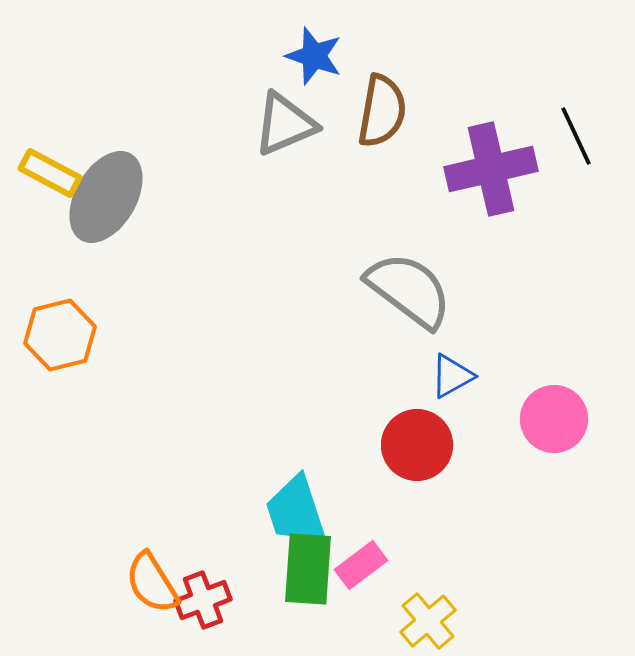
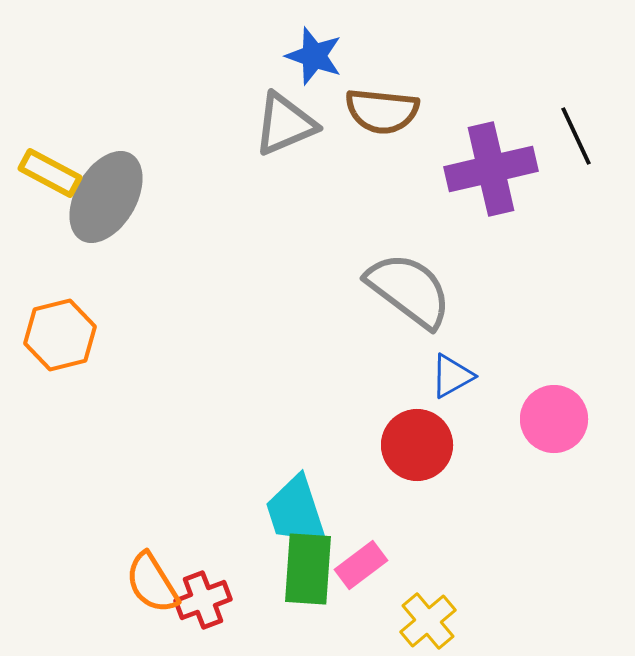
brown semicircle: rotated 86 degrees clockwise
